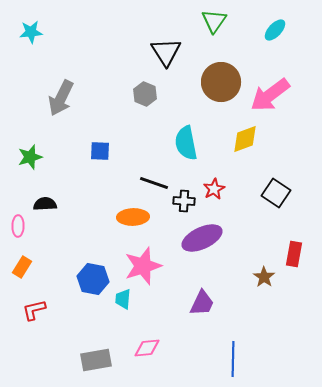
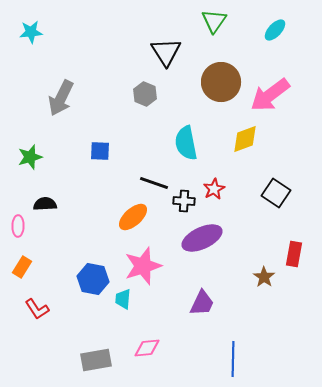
orange ellipse: rotated 40 degrees counterclockwise
red L-shape: moved 3 px right, 1 px up; rotated 110 degrees counterclockwise
